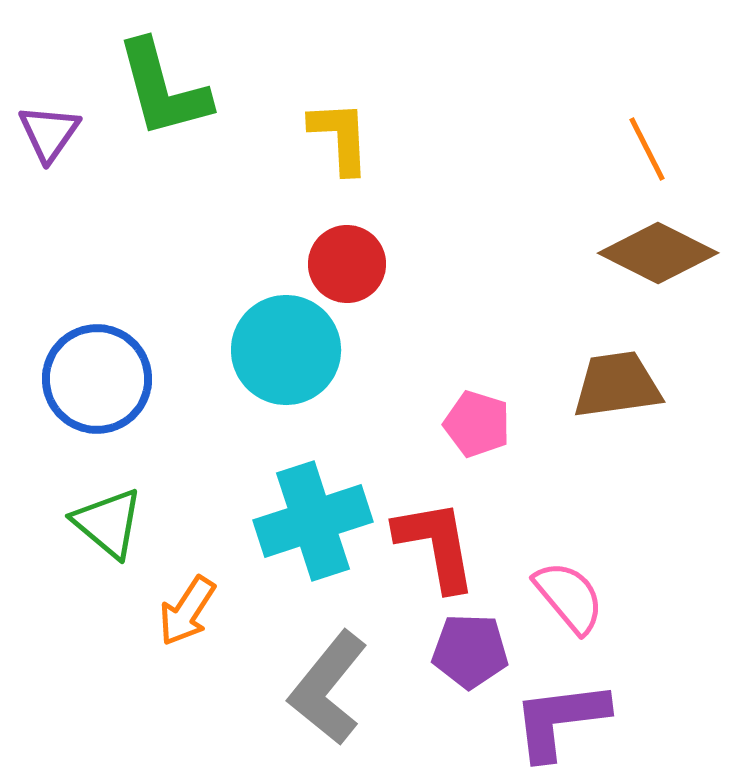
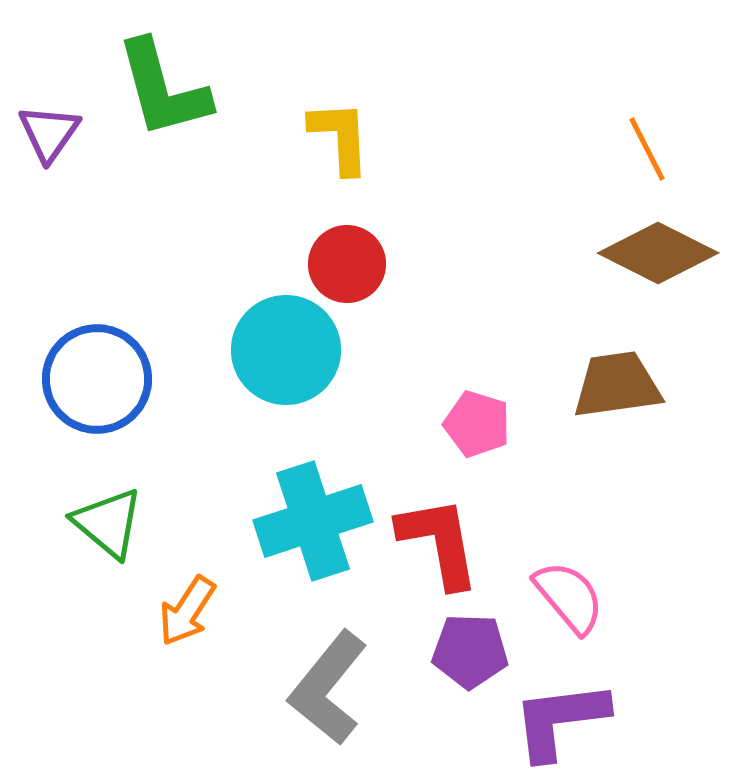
red L-shape: moved 3 px right, 3 px up
